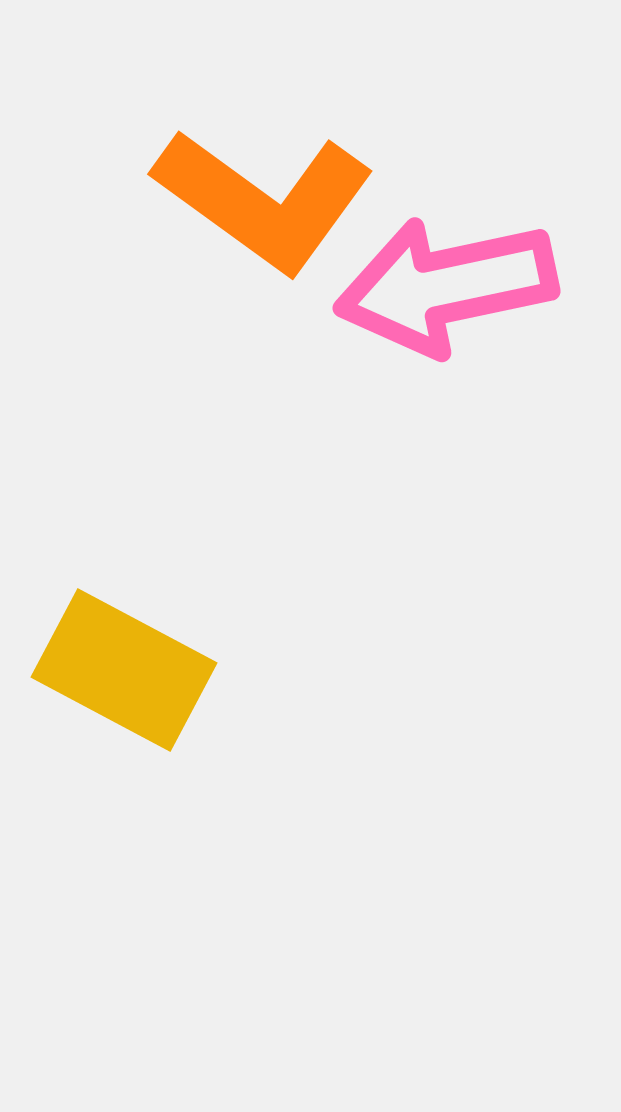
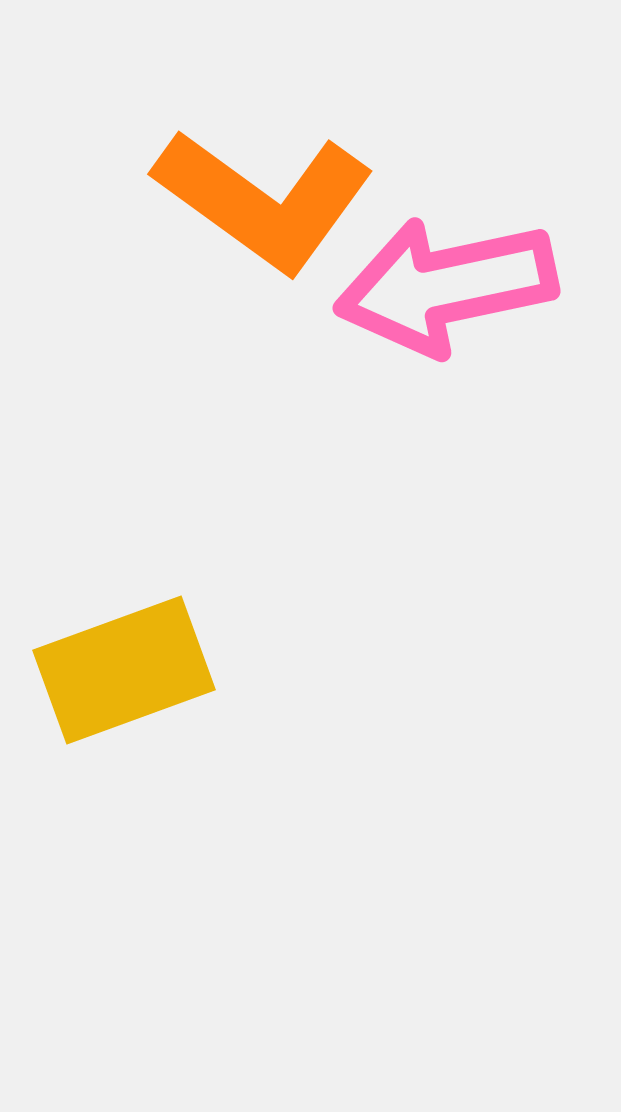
yellow rectangle: rotated 48 degrees counterclockwise
